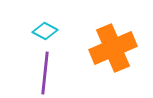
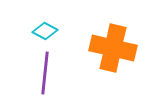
orange cross: rotated 36 degrees clockwise
